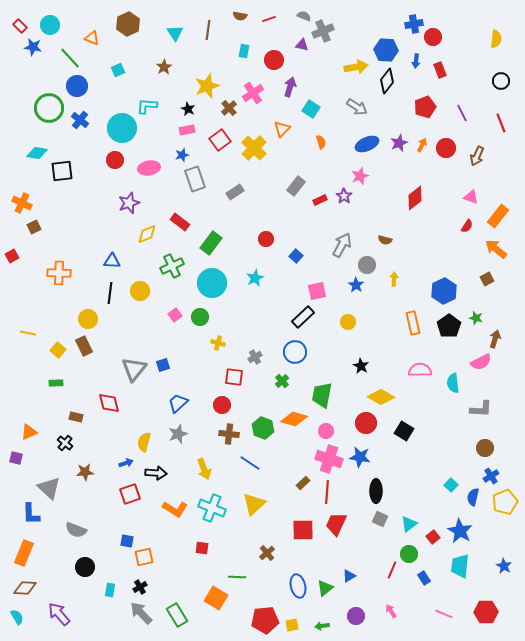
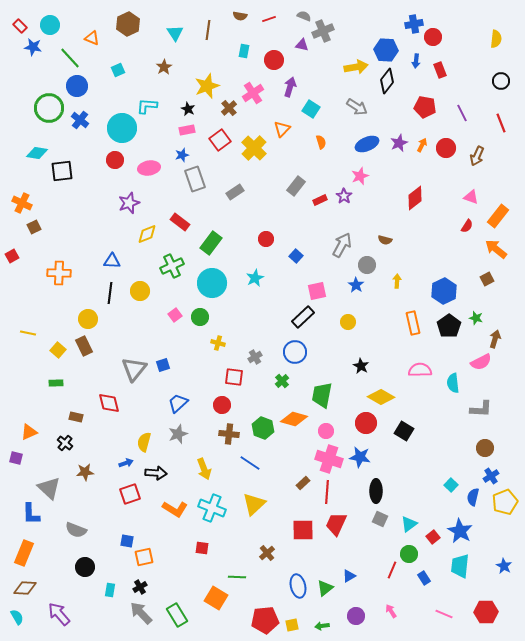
red pentagon at (425, 107): rotated 30 degrees clockwise
yellow arrow at (394, 279): moved 3 px right, 2 px down
